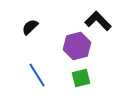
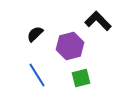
black semicircle: moved 5 px right, 7 px down
purple hexagon: moved 7 px left
